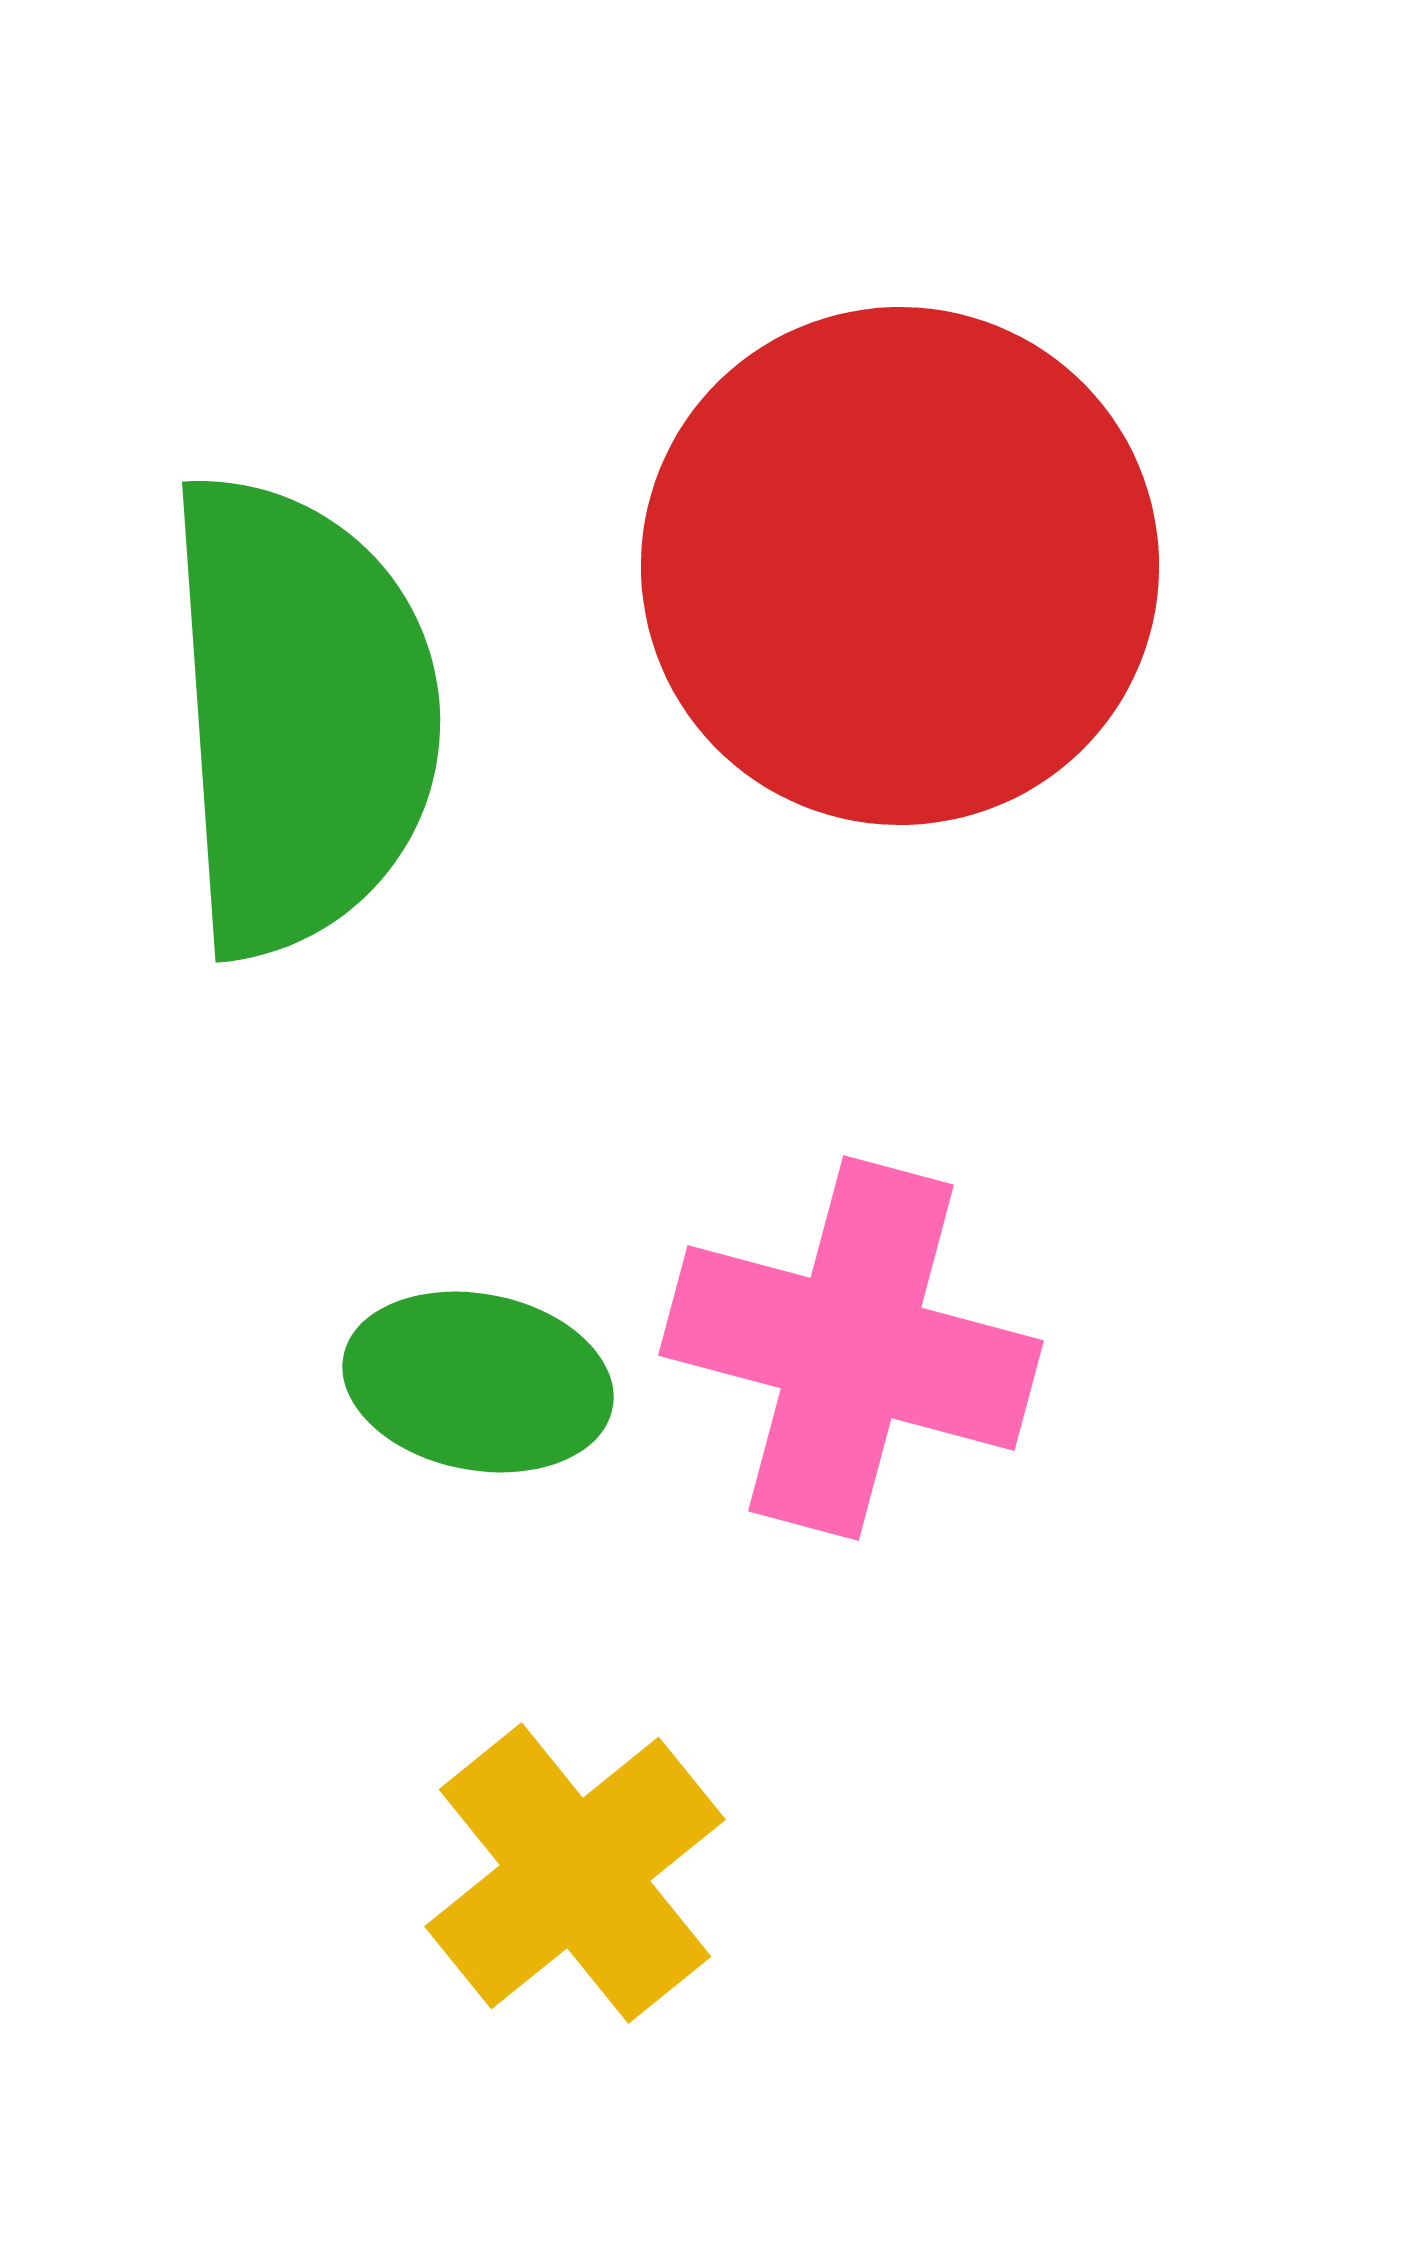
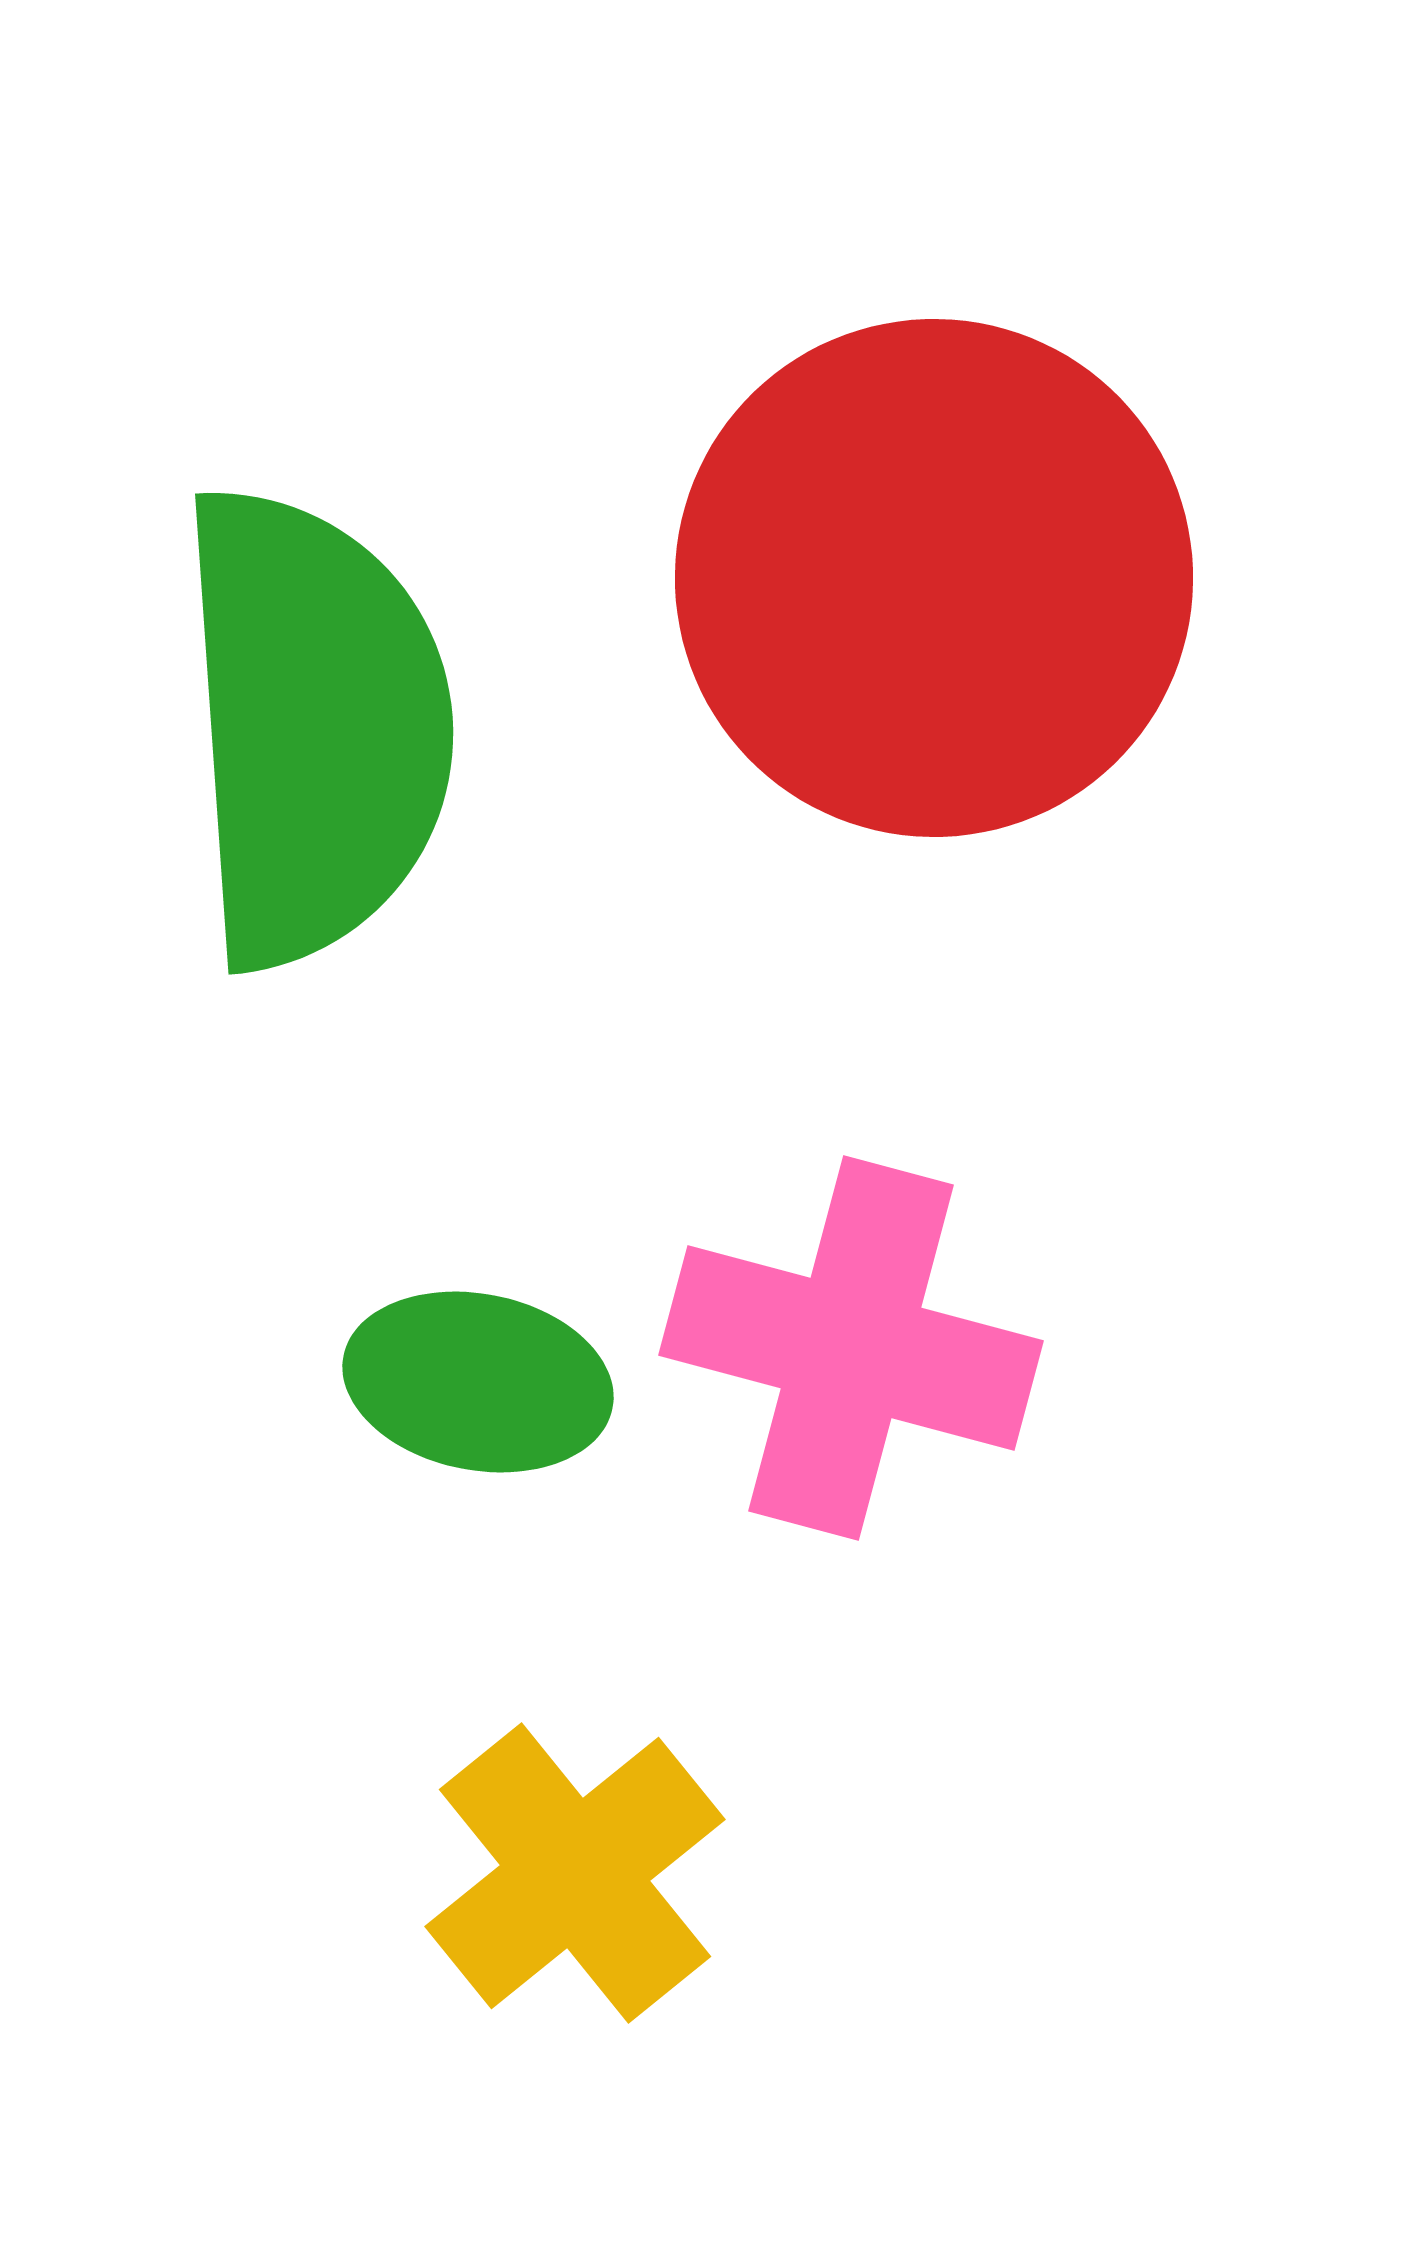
red circle: moved 34 px right, 12 px down
green semicircle: moved 13 px right, 12 px down
